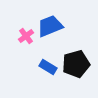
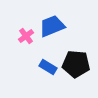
blue trapezoid: moved 2 px right
black pentagon: rotated 20 degrees clockwise
